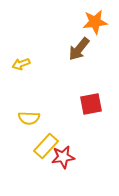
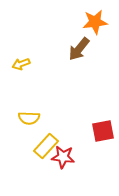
red square: moved 12 px right, 27 px down
red star: rotated 15 degrees clockwise
